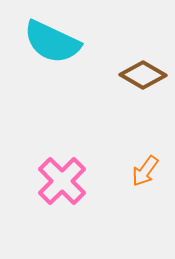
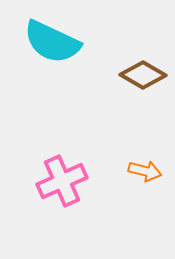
orange arrow: rotated 112 degrees counterclockwise
pink cross: rotated 21 degrees clockwise
